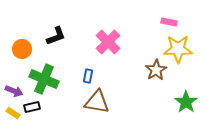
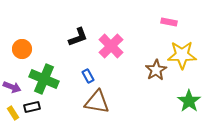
black L-shape: moved 22 px right, 1 px down
pink cross: moved 3 px right, 4 px down
yellow star: moved 4 px right, 6 px down
blue rectangle: rotated 40 degrees counterclockwise
purple arrow: moved 2 px left, 4 px up
green star: moved 3 px right, 1 px up
yellow rectangle: rotated 24 degrees clockwise
